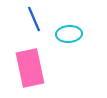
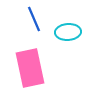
cyan ellipse: moved 1 px left, 2 px up
